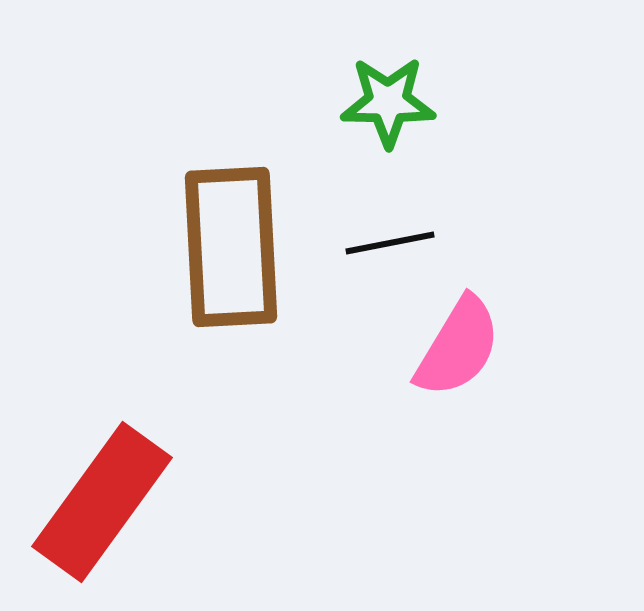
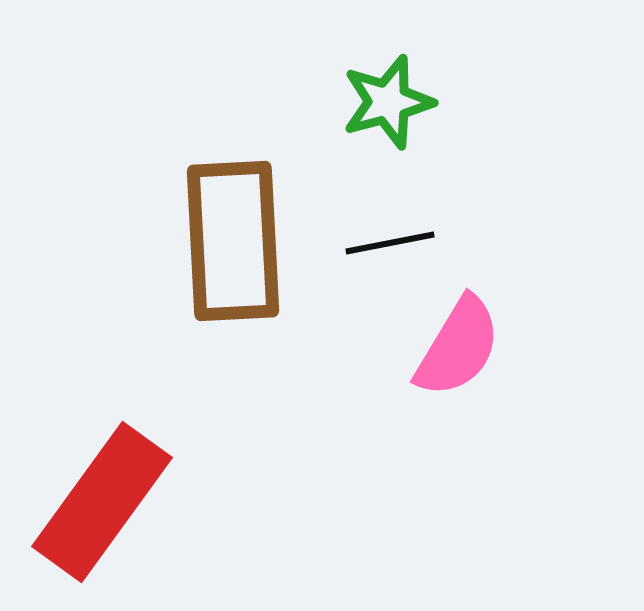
green star: rotated 16 degrees counterclockwise
brown rectangle: moved 2 px right, 6 px up
